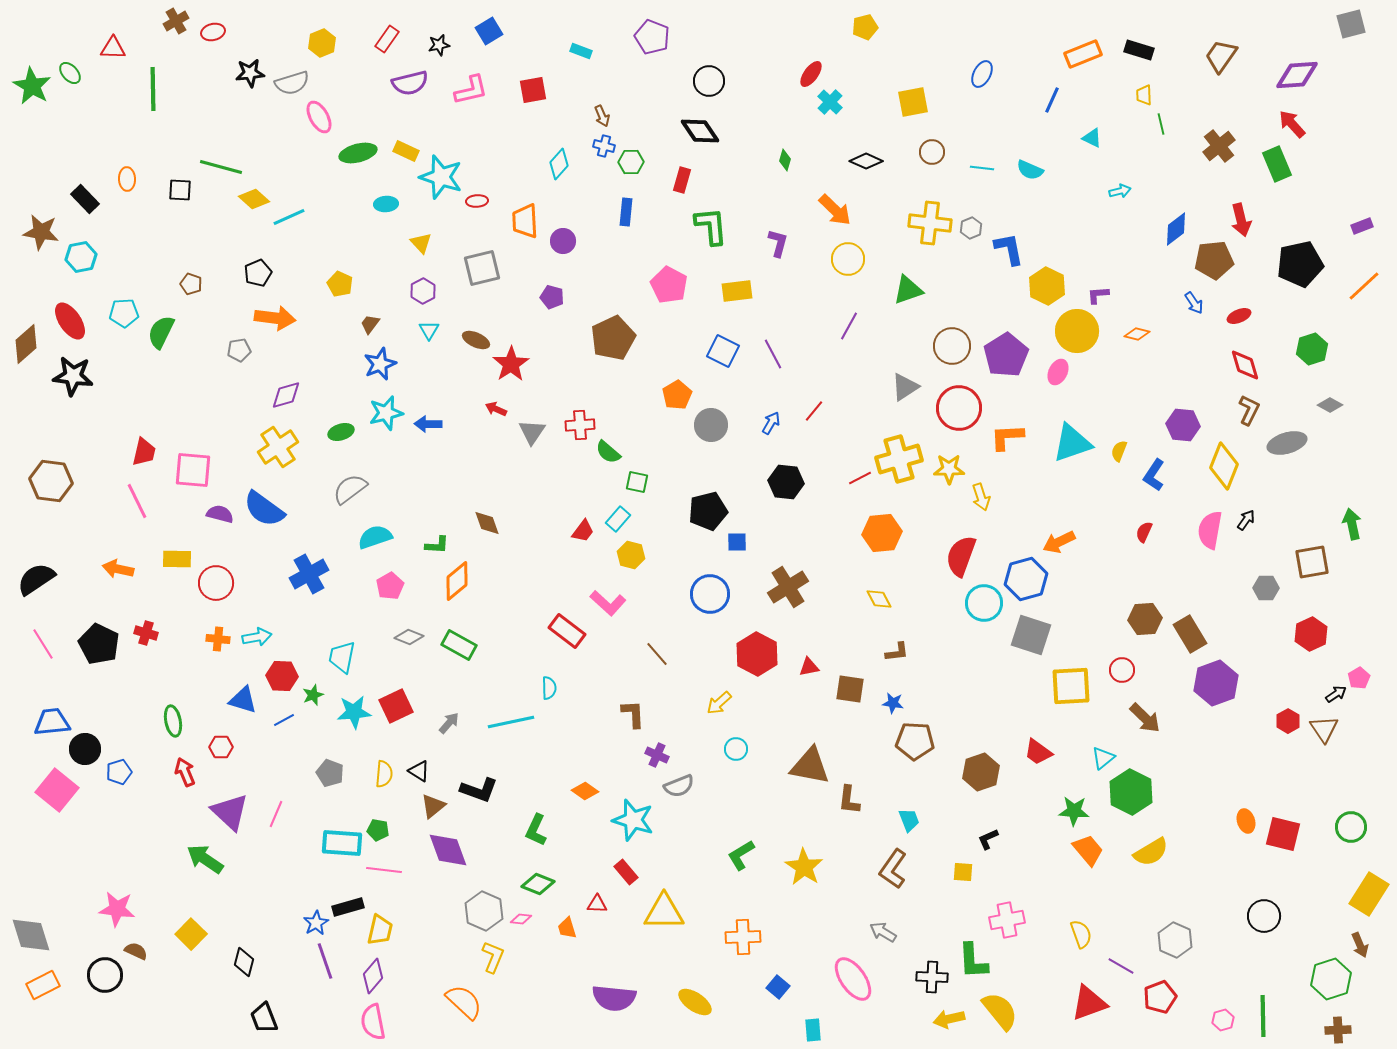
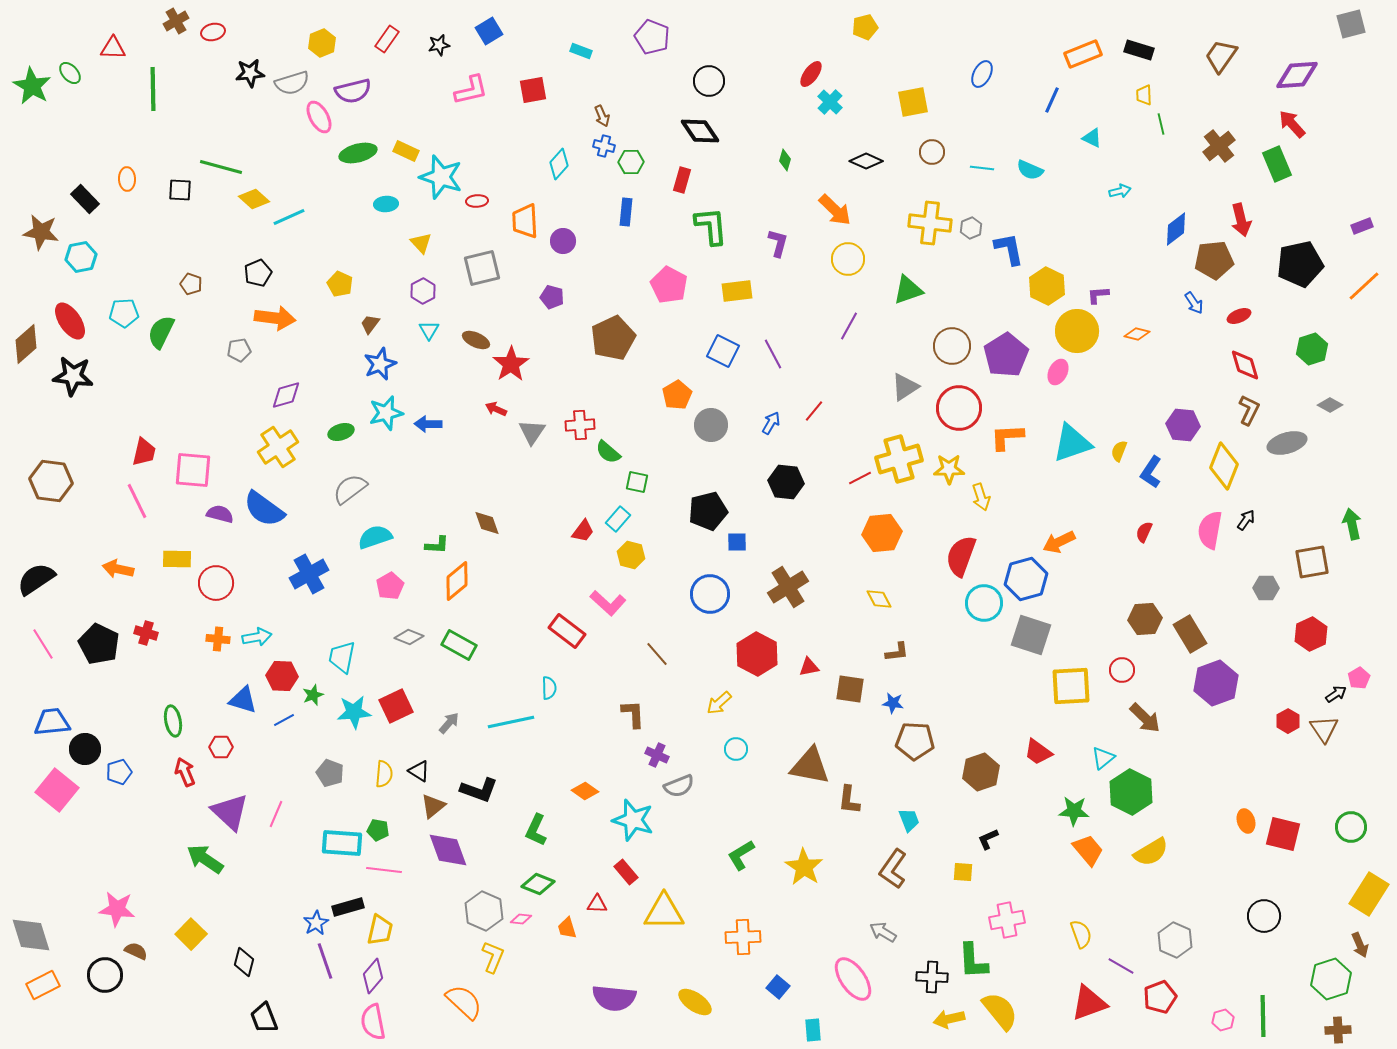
purple semicircle at (410, 83): moved 57 px left, 8 px down
blue L-shape at (1154, 475): moved 3 px left, 3 px up
